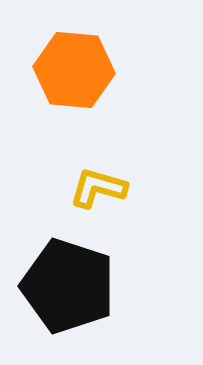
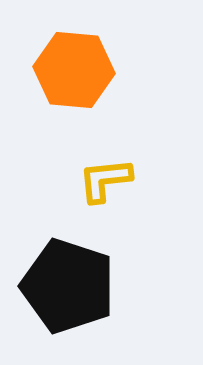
yellow L-shape: moved 7 px right, 8 px up; rotated 22 degrees counterclockwise
